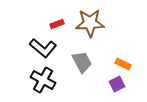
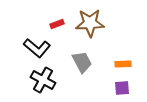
black L-shape: moved 6 px left
orange rectangle: rotated 28 degrees counterclockwise
purple square: moved 5 px right, 4 px down; rotated 21 degrees clockwise
